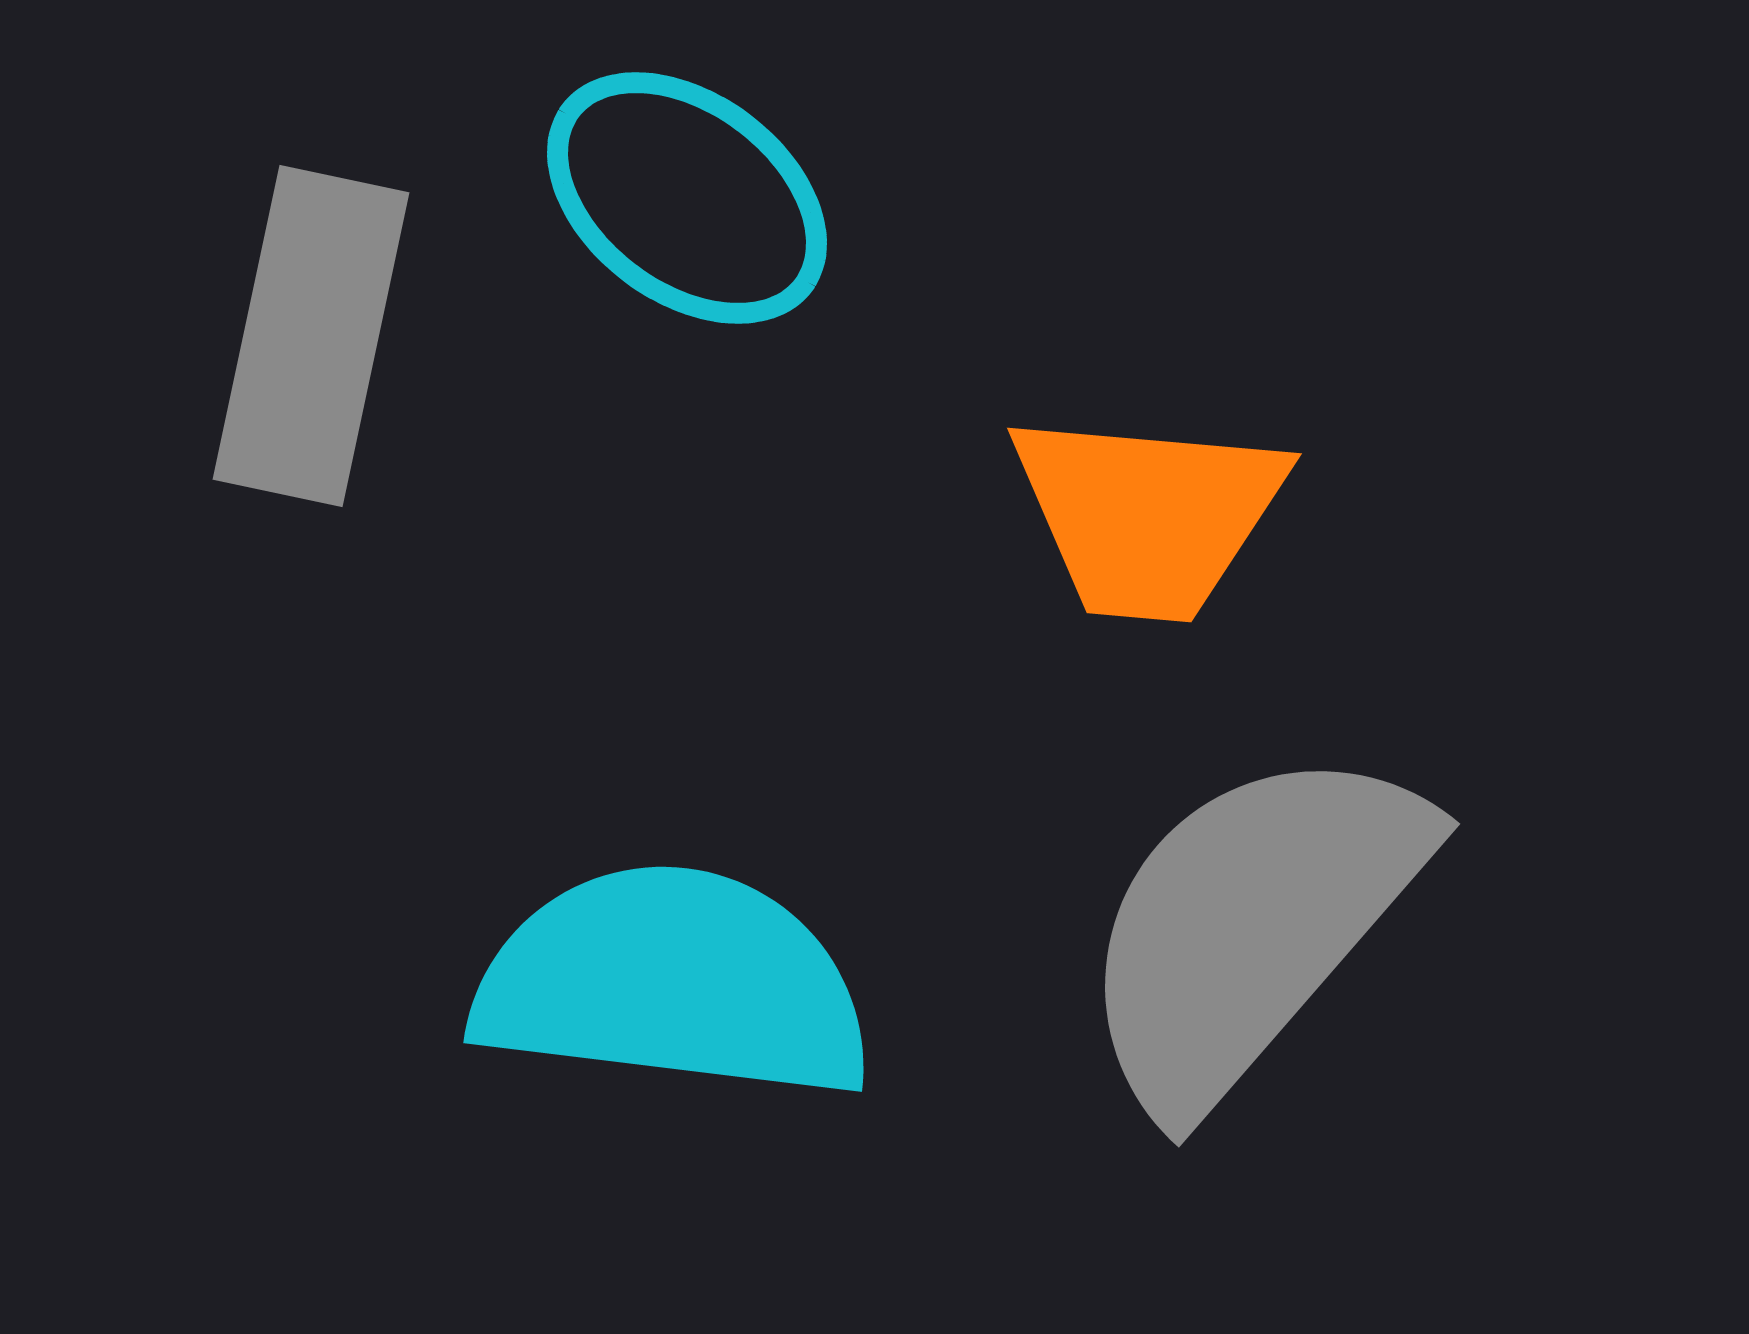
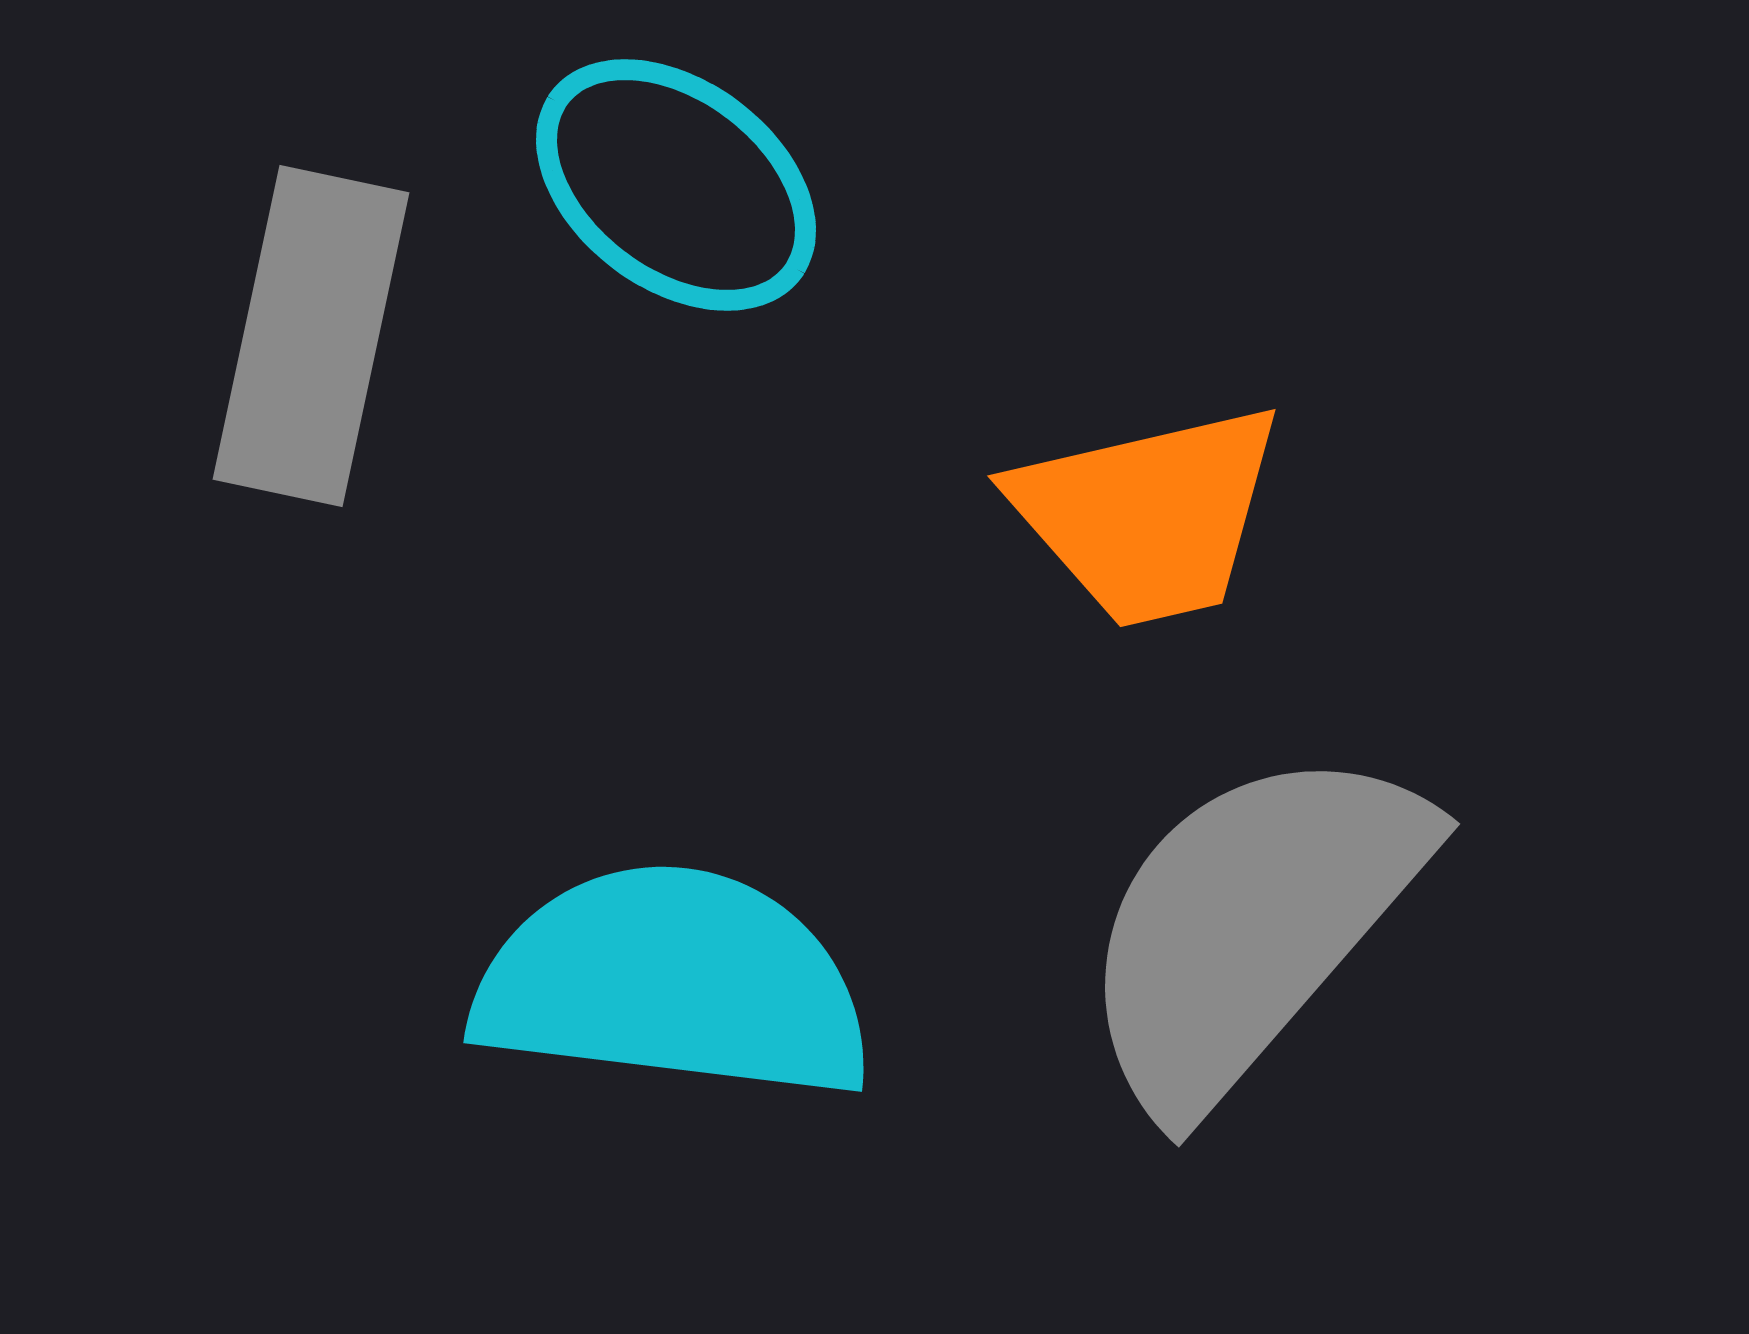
cyan ellipse: moved 11 px left, 13 px up
orange trapezoid: rotated 18 degrees counterclockwise
